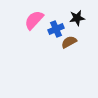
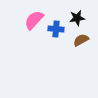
blue cross: rotated 28 degrees clockwise
brown semicircle: moved 12 px right, 2 px up
